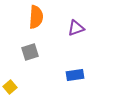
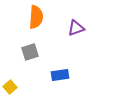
blue rectangle: moved 15 px left
